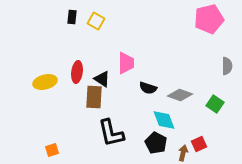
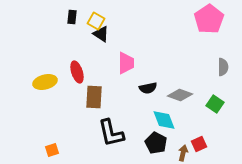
pink pentagon: rotated 20 degrees counterclockwise
gray semicircle: moved 4 px left, 1 px down
red ellipse: rotated 25 degrees counterclockwise
black triangle: moved 1 px left, 45 px up
black semicircle: rotated 30 degrees counterclockwise
